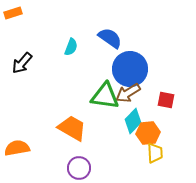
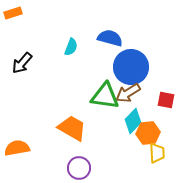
blue semicircle: rotated 20 degrees counterclockwise
blue circle: moved 1 px right, 2 px up
yellow trapezoid: moved 2 px right
